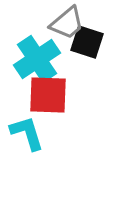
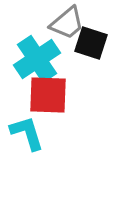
black square: moved 4 px right, 1 px down
